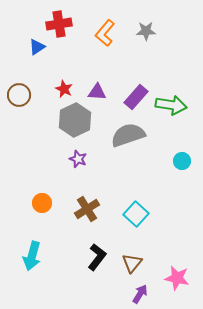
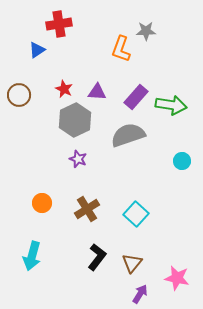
orange L-shape: moved 16 px right, 16 px down; rotated 20 degrees counterclockwise
blue triangle: moved 3 px down
